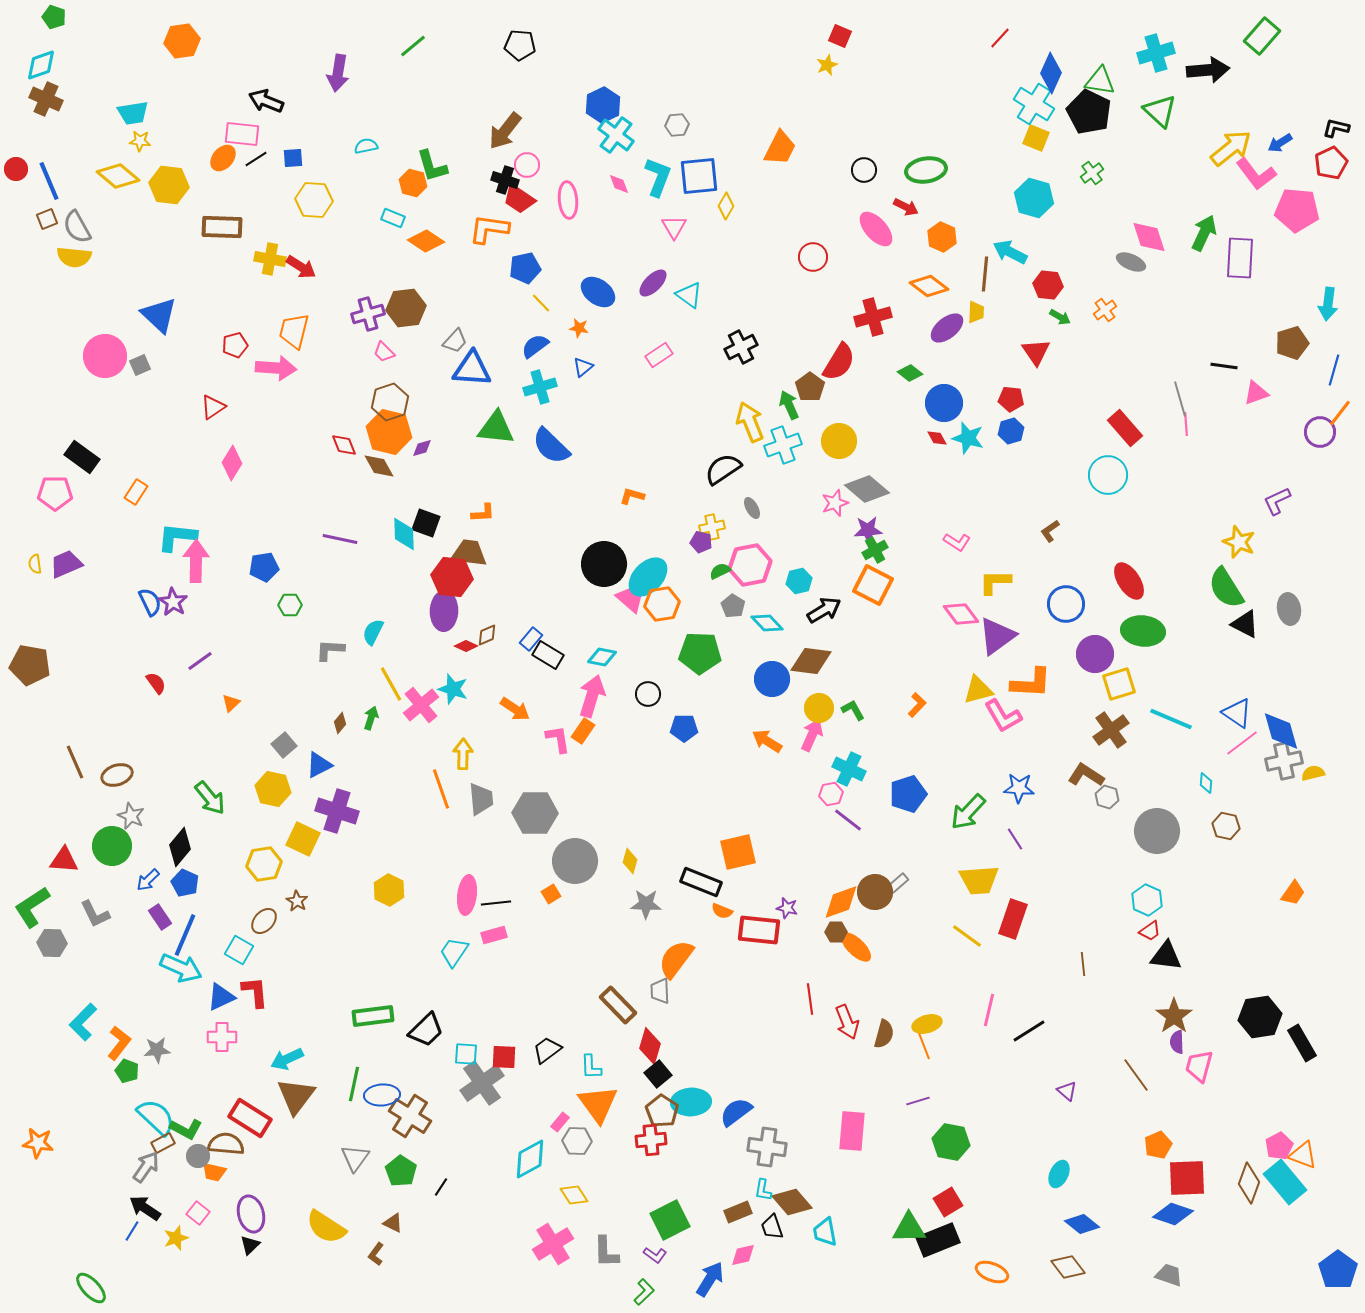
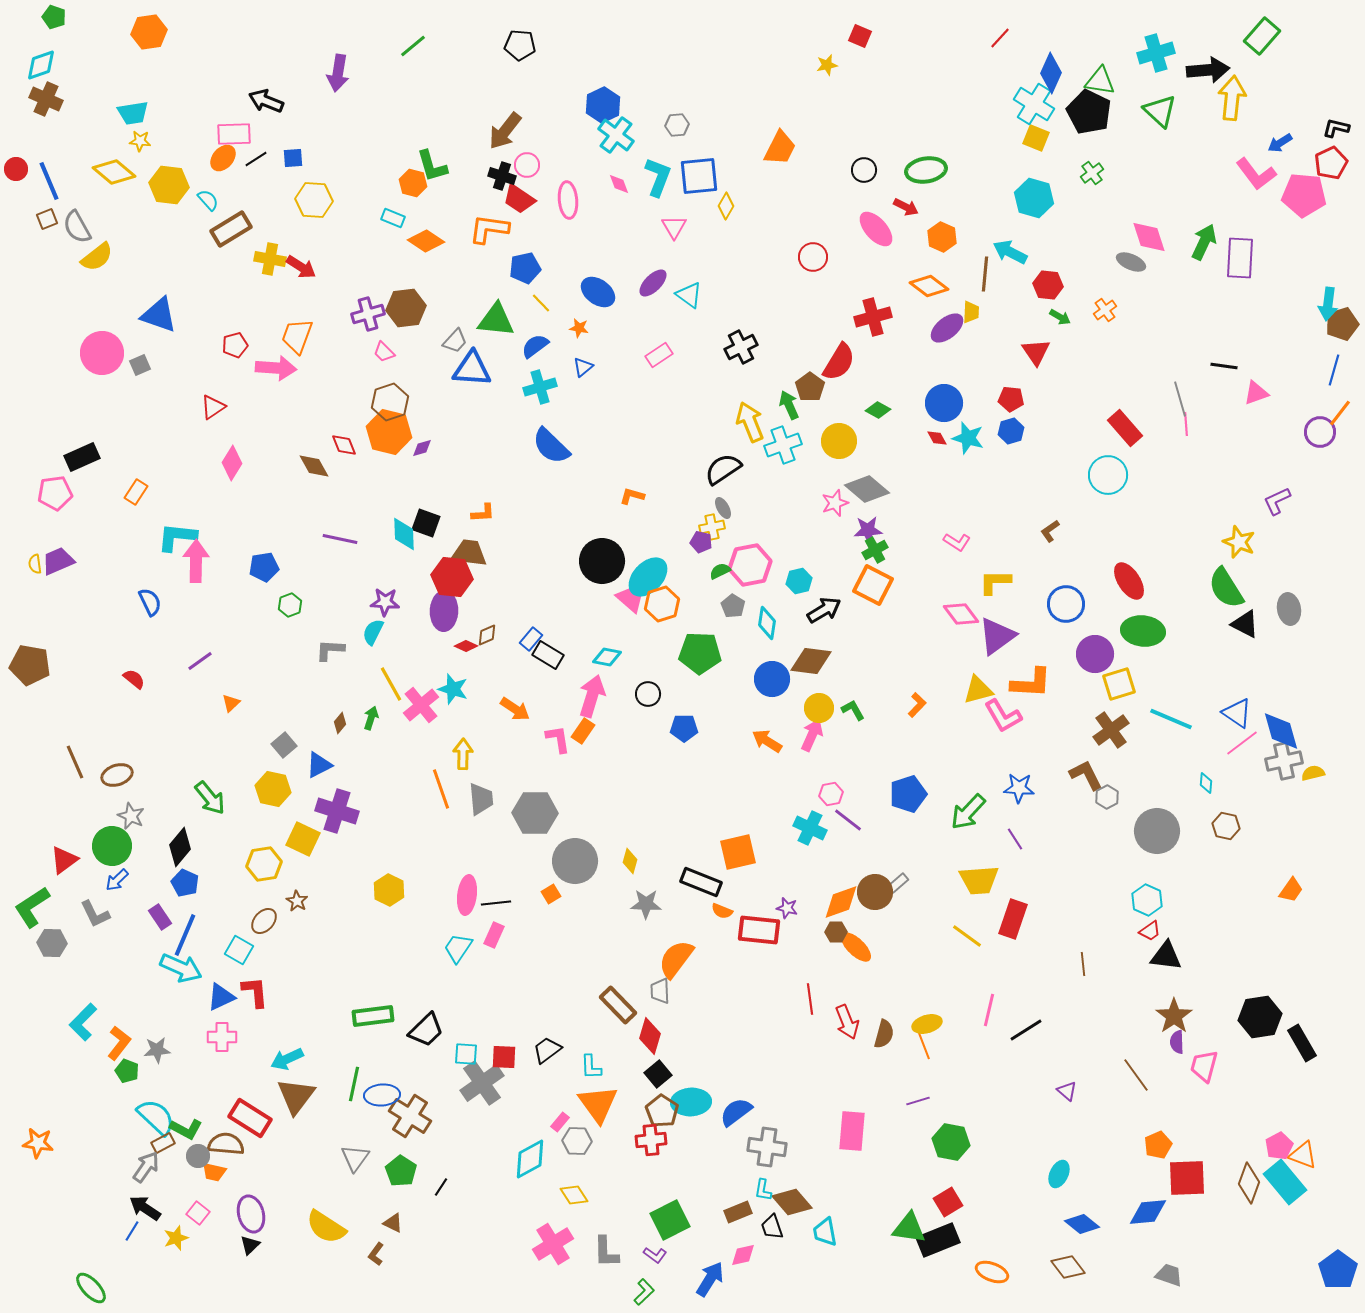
red square at (840, 36): moved 20 px right
orange hexagon at (182, 41): moved 33 px left, 9 px up
yellow star at (827, 65): rotated 10 degrees clockwise
pink rectangle at (242, 134): moved 8 px left; rotated 8 degrees counterclockwise
cyan semicircle at (366, 146): moved 158 px left, 54 px down; rotated 60 degrees clockwise
yellow arrow at (1231, 148): moved 1 px right, 50 px up; rotated 45 degrees counterclockwise
yellow diamond at (118, 176): moved 4 px left, 4 px up
black cross at (505, 180): moved 3 px left, 4 px up
pink pentagon at (1297, 210): moved 7 px right, 15 px up
brown rectangle at (222, 227): moved 9 px right, 2 px down; rotated 33 degrees counterclockwise
green arrow at (1204, 233): moved 9 px down
yellow semicircle at (74, 257): moved 23 px right; rotated 44 degrees counterclockwise
yellow trapezoid at (976, 312): moved 5 px left
blue triangle at (159, 315): rotated 24 degrees counterclockwise
orange trapezoid at (294, 331): moved 3 px right, 5 px down; rotated 6 degrees clockwise
brown pentagon at (1292, 343): moved 50 px right, 19 px up
pink circle at (105, 356): moved 3 px left, 3 px up
green diamond at (910, 373): moved 32 px left, 37 px down; rotated 10 degrees counterclockwise
green triangle at (496, 428): moved 108 px up
black rectangle at (82, 457): rotated 60 degrees counterclockwise
brown diamond at (379, 466): moved 65 px left
pink pentagon at (55, 493): rotated 8 degrees counterclockwise
gray ellipse at (752, 508): moved 29 px left
purple trapezoid at (66, 564): moved 8 px left, 3 px up
black circle at (604, 564): moved 2 px left, 3 px up
purple star at (173, 602): moved 212 px right; rotated 28 degrees counterclockwise
orange hexagon at (662, 604): rotated 8 degrees counterclockwise
green hexagon at (290, 605): rotated 20 degrees counterclockwise
cyan diamond at (767, 623): rotated 52 degrees clockwise
cyan diamond at (602, 657): moved 5 px right
red semicircle at (156, 683): moved 22 px left, 4 px up; rotated 15 degrees counterclockwise
cyan cross at (849, 769): moved 39 px left, 59 px down
brown L-shape at (1086, 775): rotated 30 degrees clockwise
gray hexagon at (1107, 797): rotated 15 degrees clockwise
red triangle at (64, 860): rotated 40 degrees counterclockwise
blue arrow at (148, 880): moved 31 px left
orange trapezoid at (1293, 893): moved 2 px left, 3 px up
pink rectangle at (494, 935): rotated 50 degrees counterclockwise
cyan trapezoid at (454, 952): moved 4 px right, 4 px up
black line at (1029, 1031): moved 3 px left, 1 px up
red diamond at (650, 1046): moved 10 px up
pink trapezoid at (1199, 1066): moved 5 px right
blue diamond at (1173, 1214): moved 25 px left, 2 px up; rotated 24 degrees counterclockwise
green triangle at (909, 1228): rotated 9 degrees clockwise
